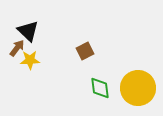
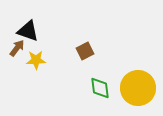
black triangle: rotated 25 degrees counterclockwise
yellow star: moved 6 px right
